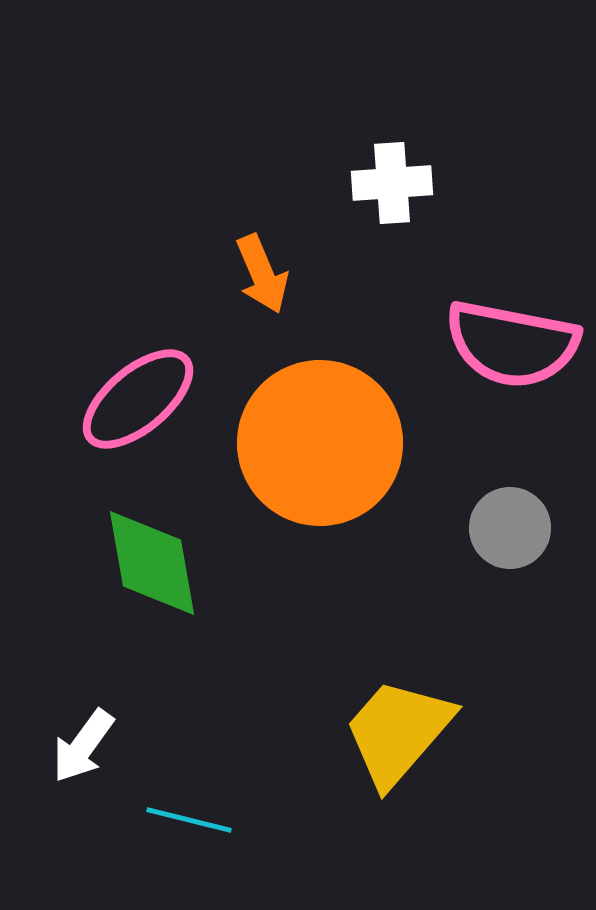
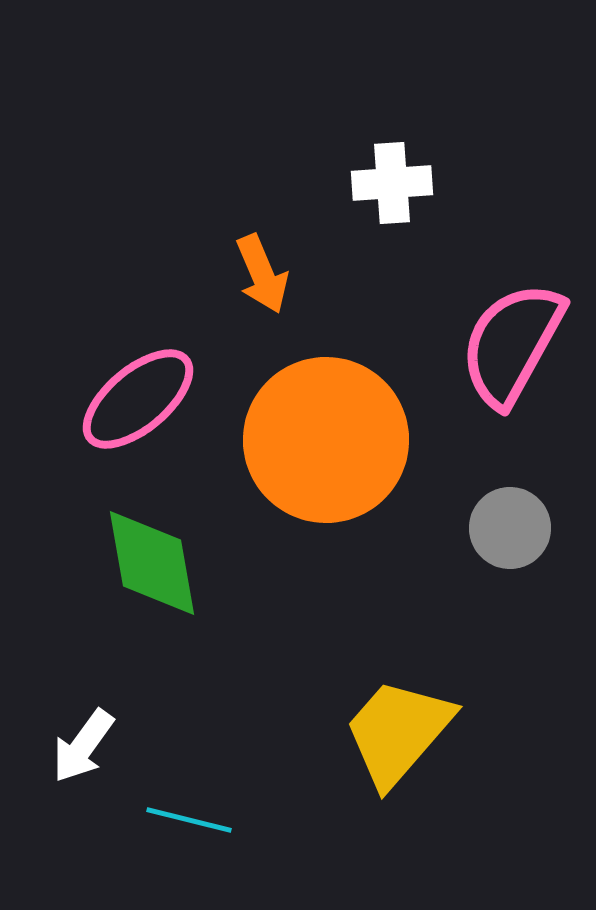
pink semicircle: rotated 108 degrees clockwise
orange circle: moved 6 px right, 3 px up
